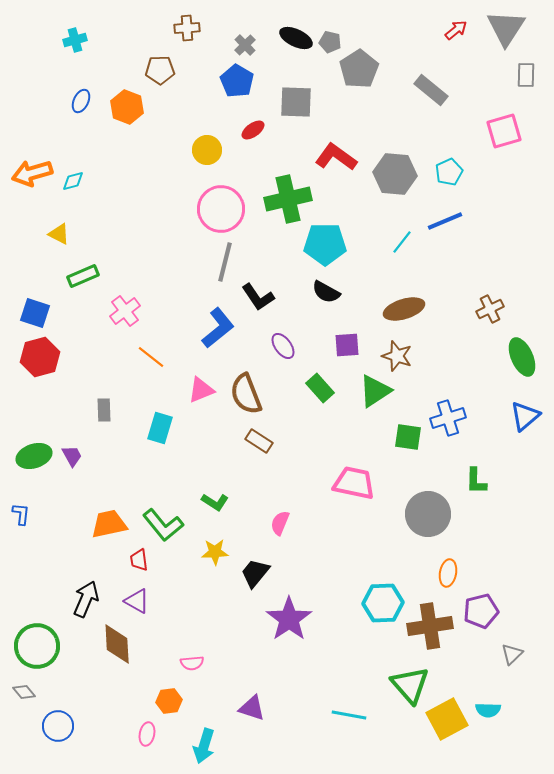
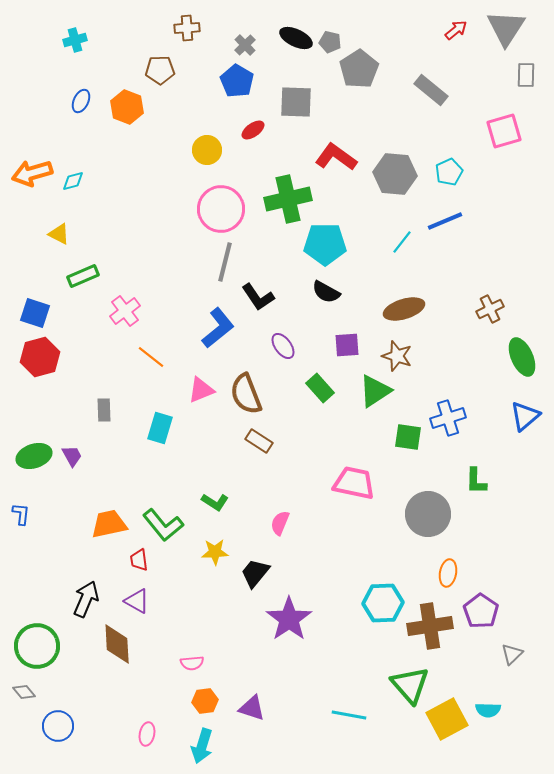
purple pentagon at (481, 611): rotated 24 degrees counterclockwise
orange hexagon at (169, 701): moved 36 px right
cyan arrow at (204, 746): moved 2 px left
